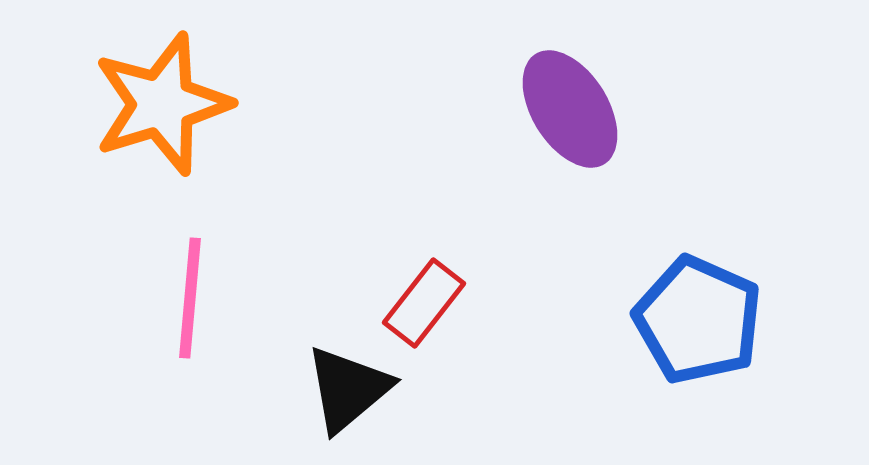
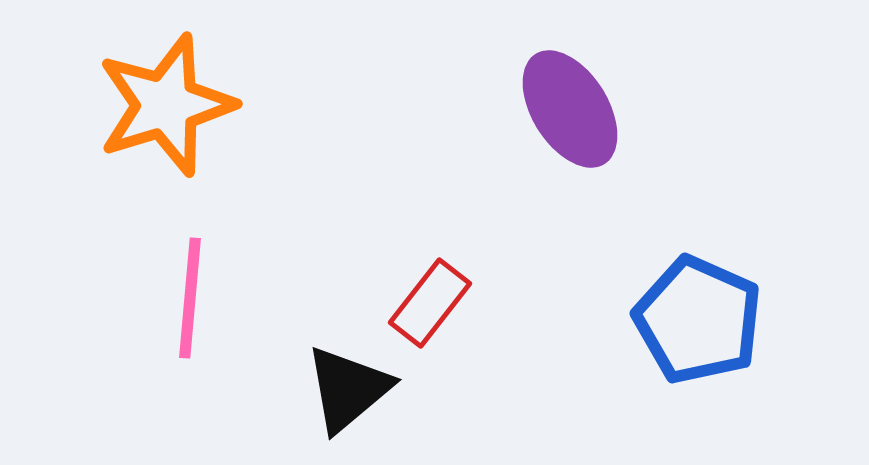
orange star: moved 4 px right, 1 px down
red rectangle: moved 6 px right
